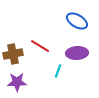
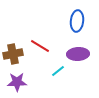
blue ellipse: rotated 65 degrees clockwise
purple ellipse: moved 1 px right, 1 px down
cyan line: rotated 32 degrees clockwise
